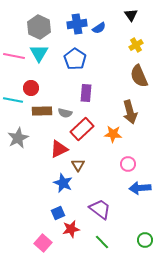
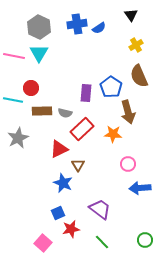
blue pentagon: moved 36 px right, 28 px down
brown arrow: moved 2 px left
